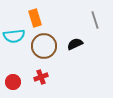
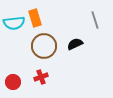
cyan semicircle: moved 13 px up
